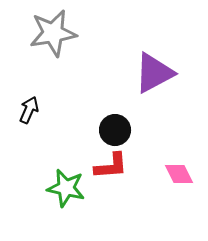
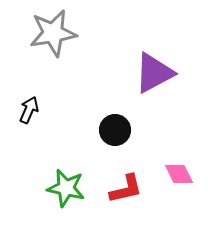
red L-shape: moved 15 px right, 23 px down; rotated 9 degrees counterclockwise
